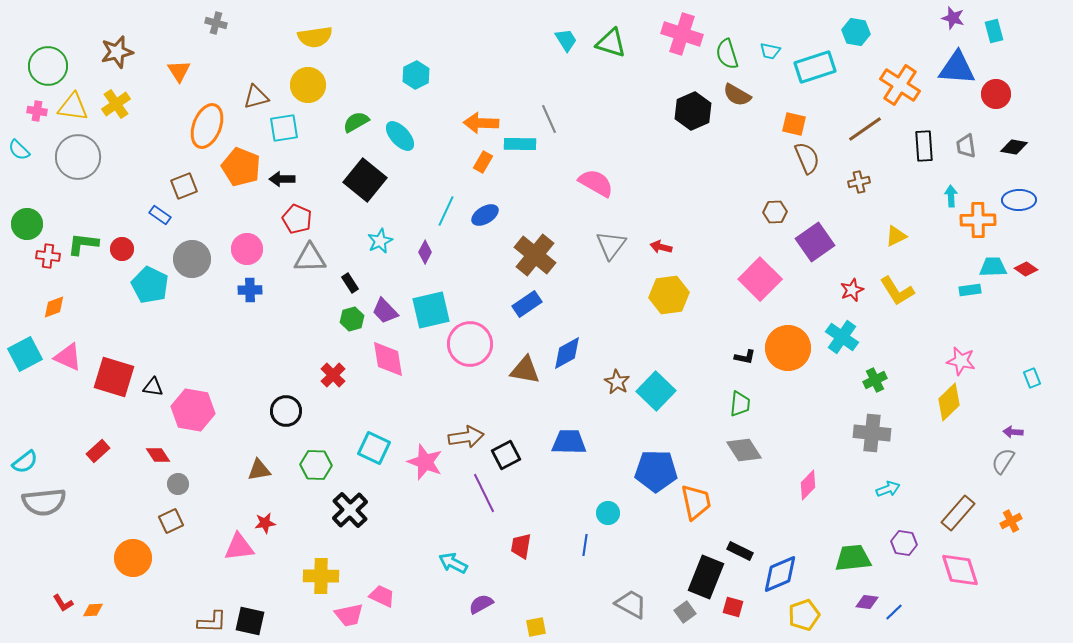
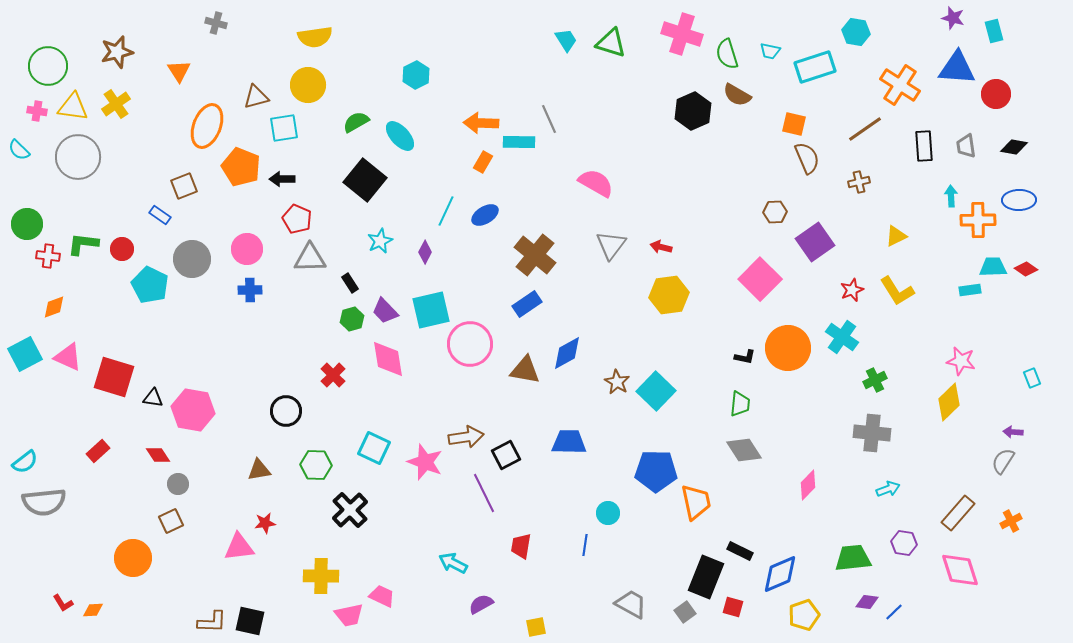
cyan rectangle at (520, 144): moved 1 px left, 2 px up
black triangle at (153, 387): moved 11 px down
